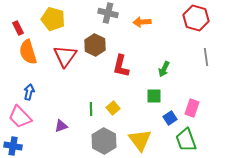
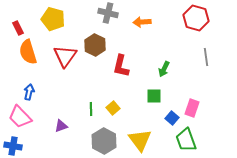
blue square: moved 2 px right; rotated 16 degrees counterclockwise
